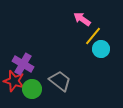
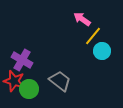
cyan circle: moved 1 px right, 2 px down
purple cross: moved 1 px left, 4 px up
green circle: moved 3 px left
